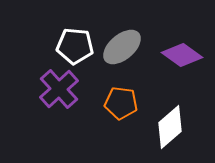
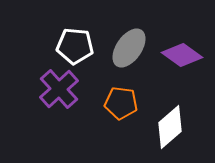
gray ellipse: moved 7 px right, 1 px down; rotated 15 degrees counterclockwise
